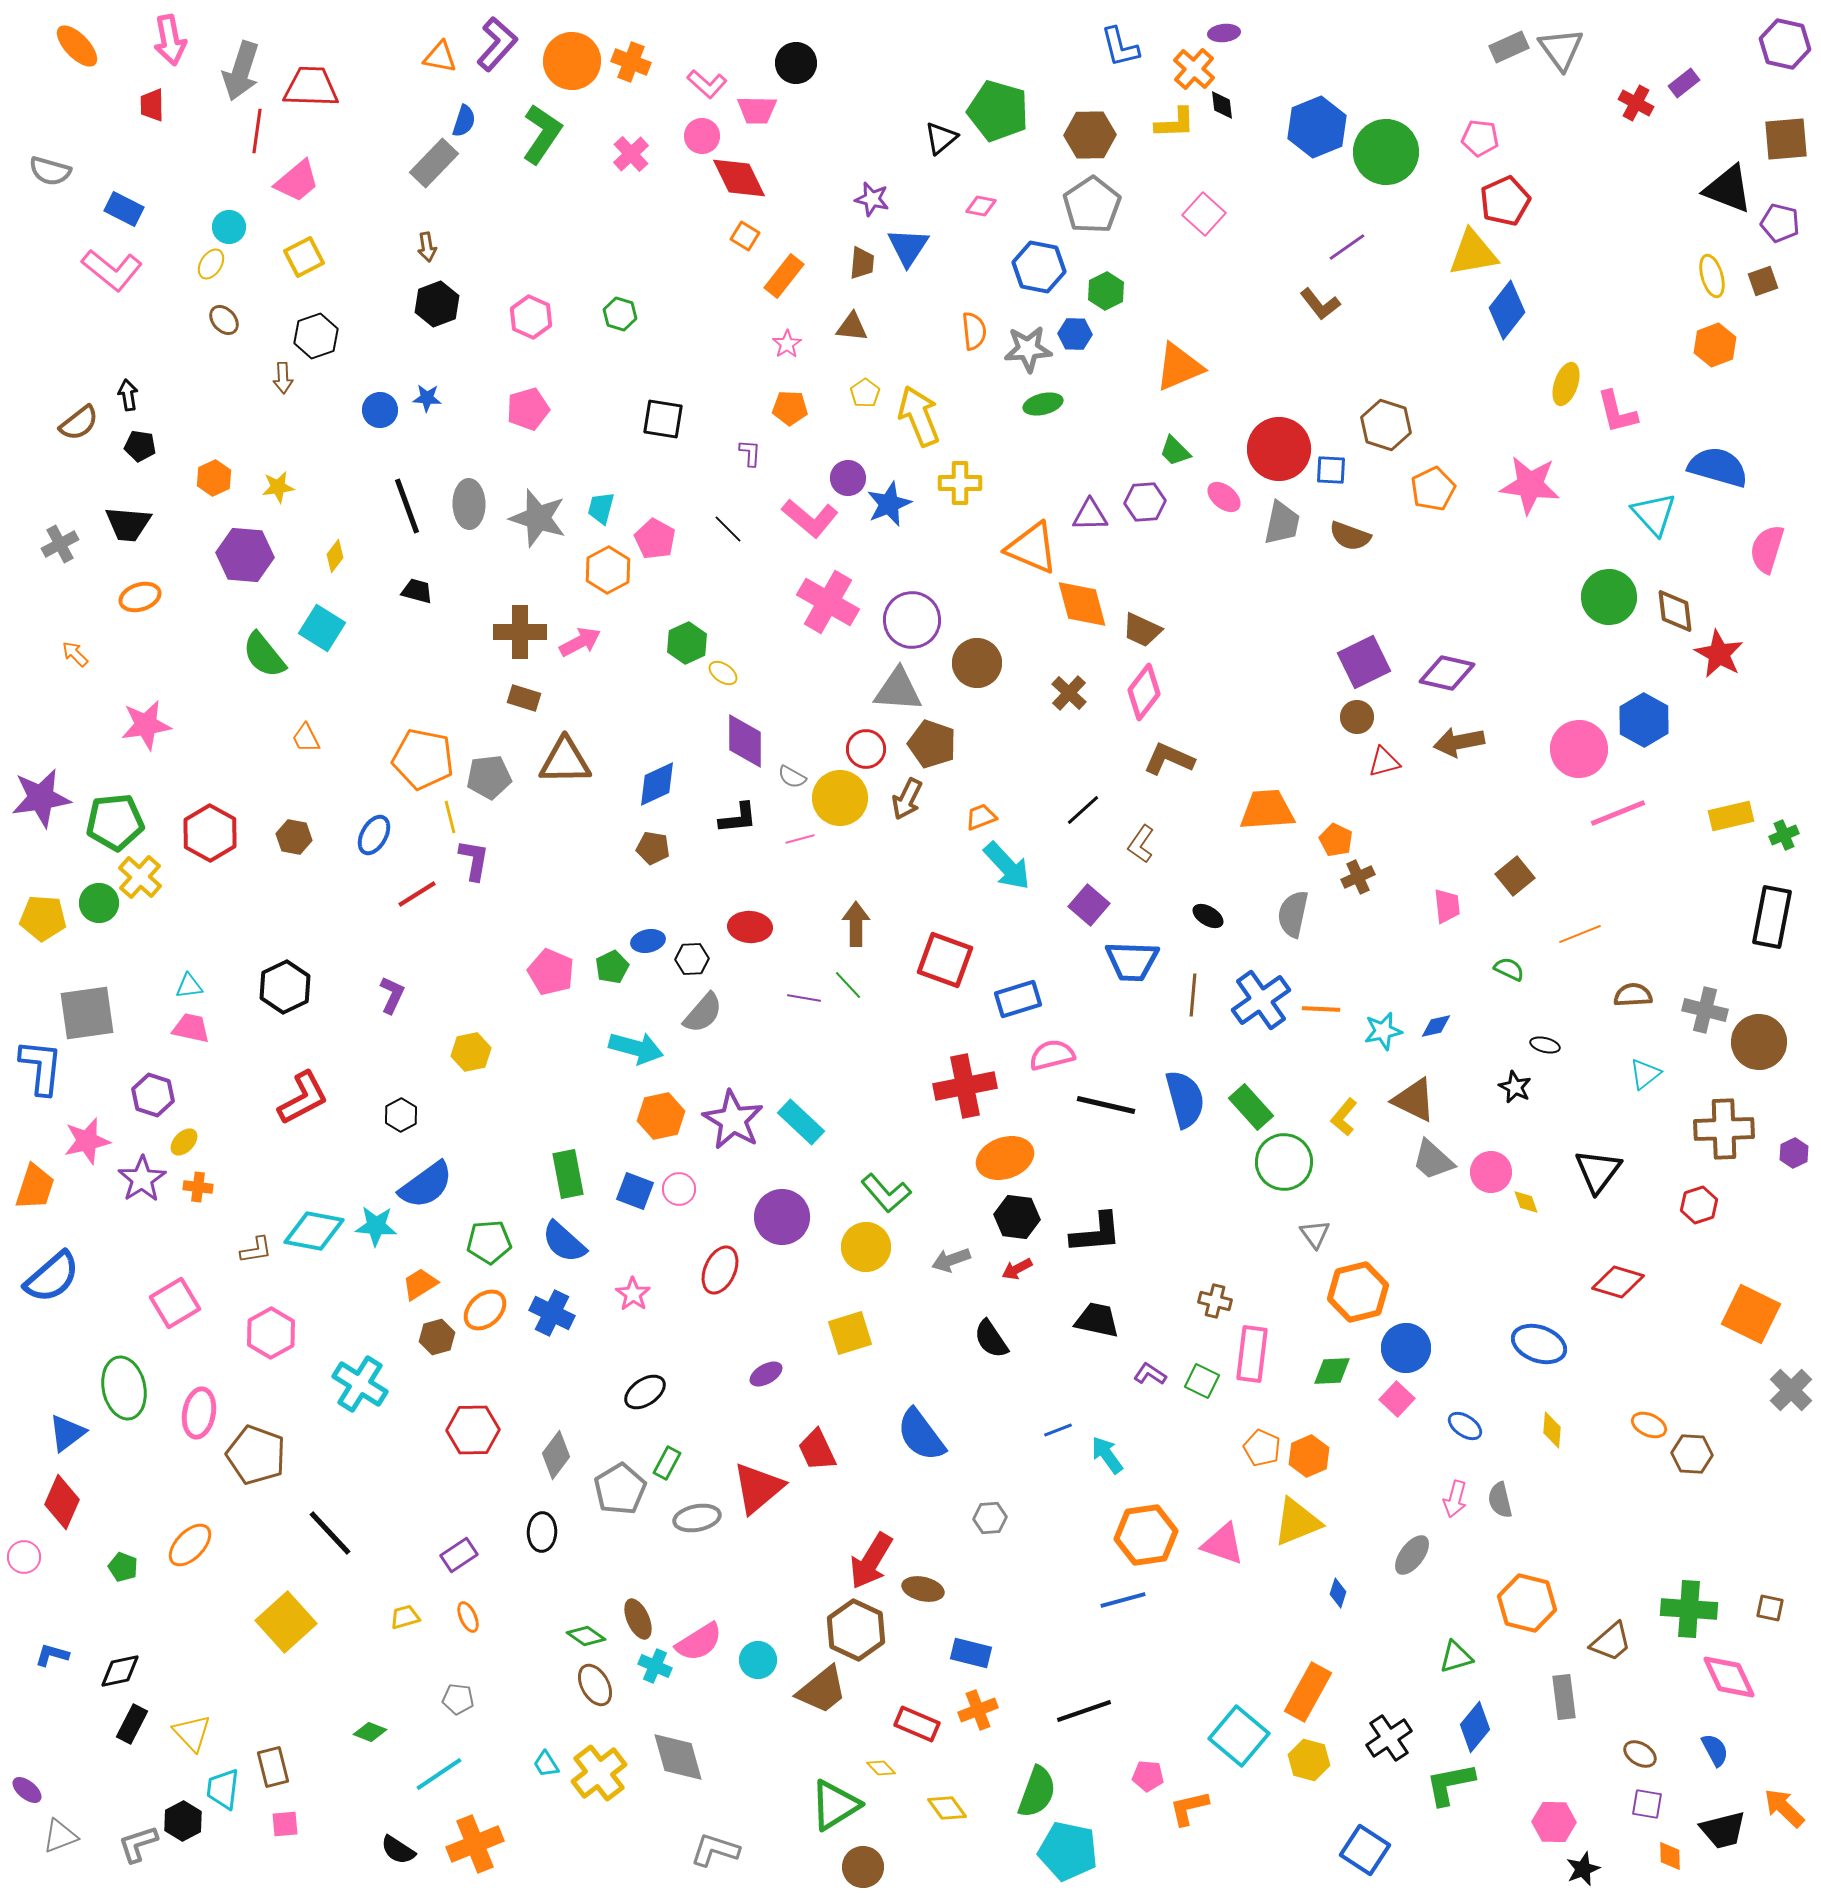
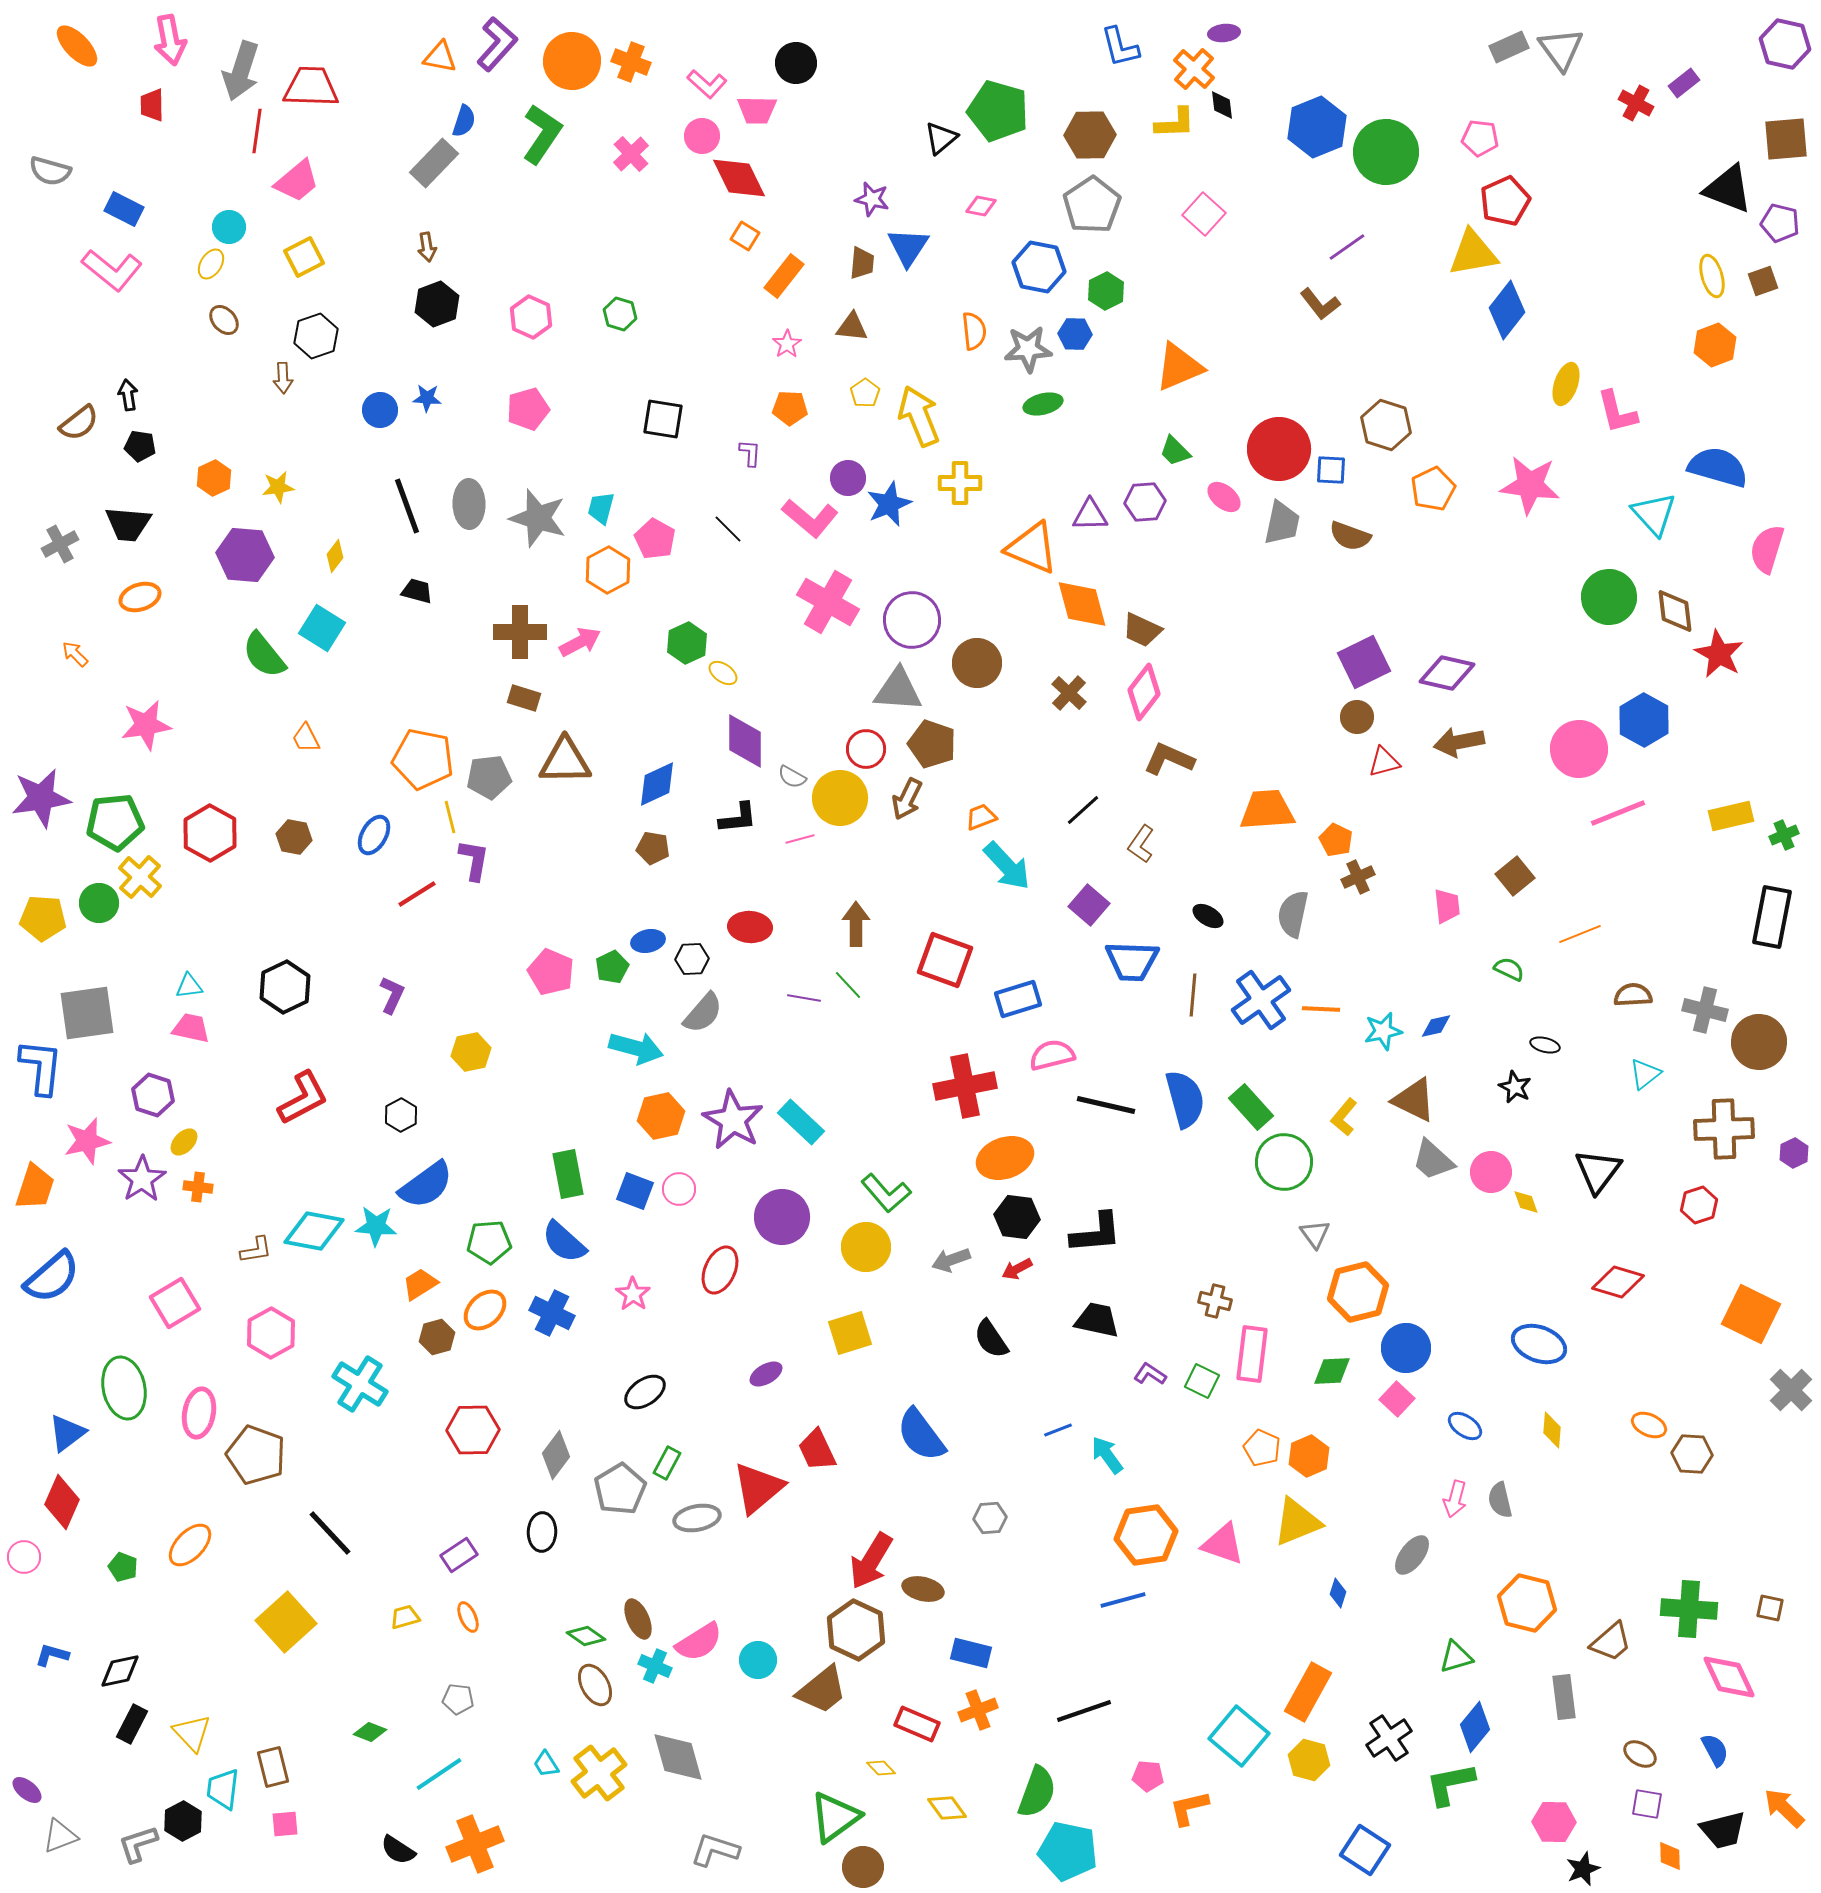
green triangle at (835, 1805): moved 12 px down; rotated 4 degrees counterclockwise
